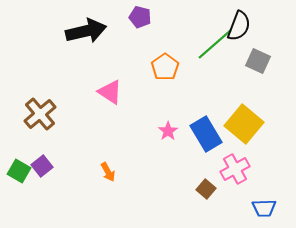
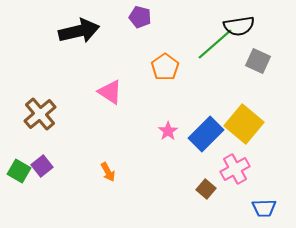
black semicircle: rotated 60 degrees clockwise
black arrow: moved 7 px left
blue rectangle: rotated 76 degrees clockwise
